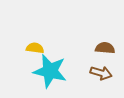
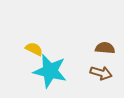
yellow semicircle: moved 1 px left, 1 px down; rotated 18 degrees clockwise
